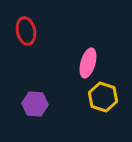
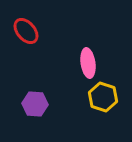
red ellipse: rotated 28 degrees counterclockwise
pink ellipse: rotated 24 degrees counterclockwise
